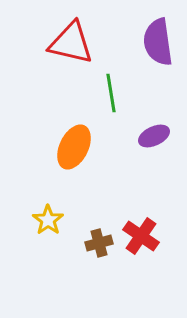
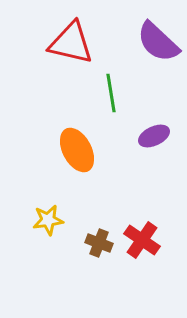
purple semicircle: rotated 39 degrees counterclockwise
orange ellipse: moved 3 px right, 3 px down; rotated 54 degrees counterclockwise
yellow star: rotated 28 degrees clockwise
red cross: moved 1 px right, 4 px down
brown cross: rotated 36 degrees clockwise
